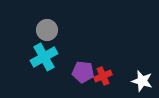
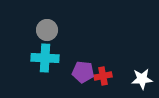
cyan cross: moved 1 px right, 1 px down; rotated 32 degrees clockwise
red cross: rotated 12 degrees clockwise
white star: moved 2 px up; rotated 20 degrees counterclockwise
